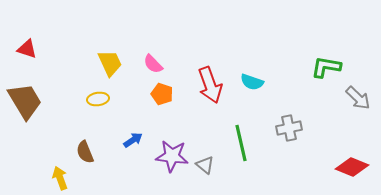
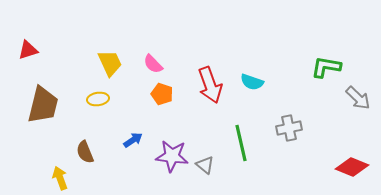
red triangle: moved 1 px right, 1 px down; rotated 35 degrees counterclockwise
brown trapezoid: moved 18 px right, 4 px down; rotated 45 degrees clockwise
